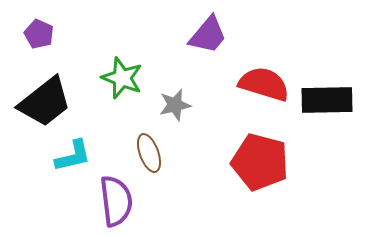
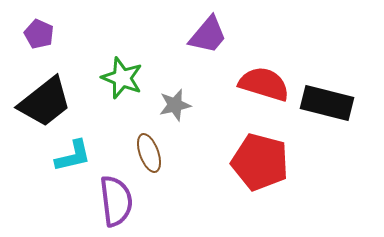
black rectangle: moved 3 px down; rotated 15 degrees clockwise
